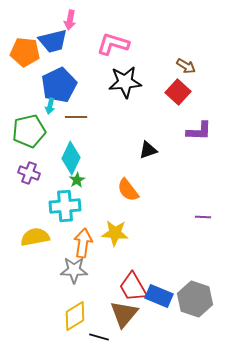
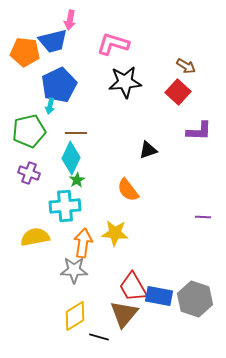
brown line: moved 16 px down
blue rectangle: rotated 12 degrees counterclockwise
